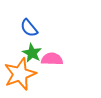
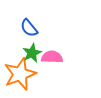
green star: rotated 18 degrees clockwise
pink semicircle: moved 2 px up
